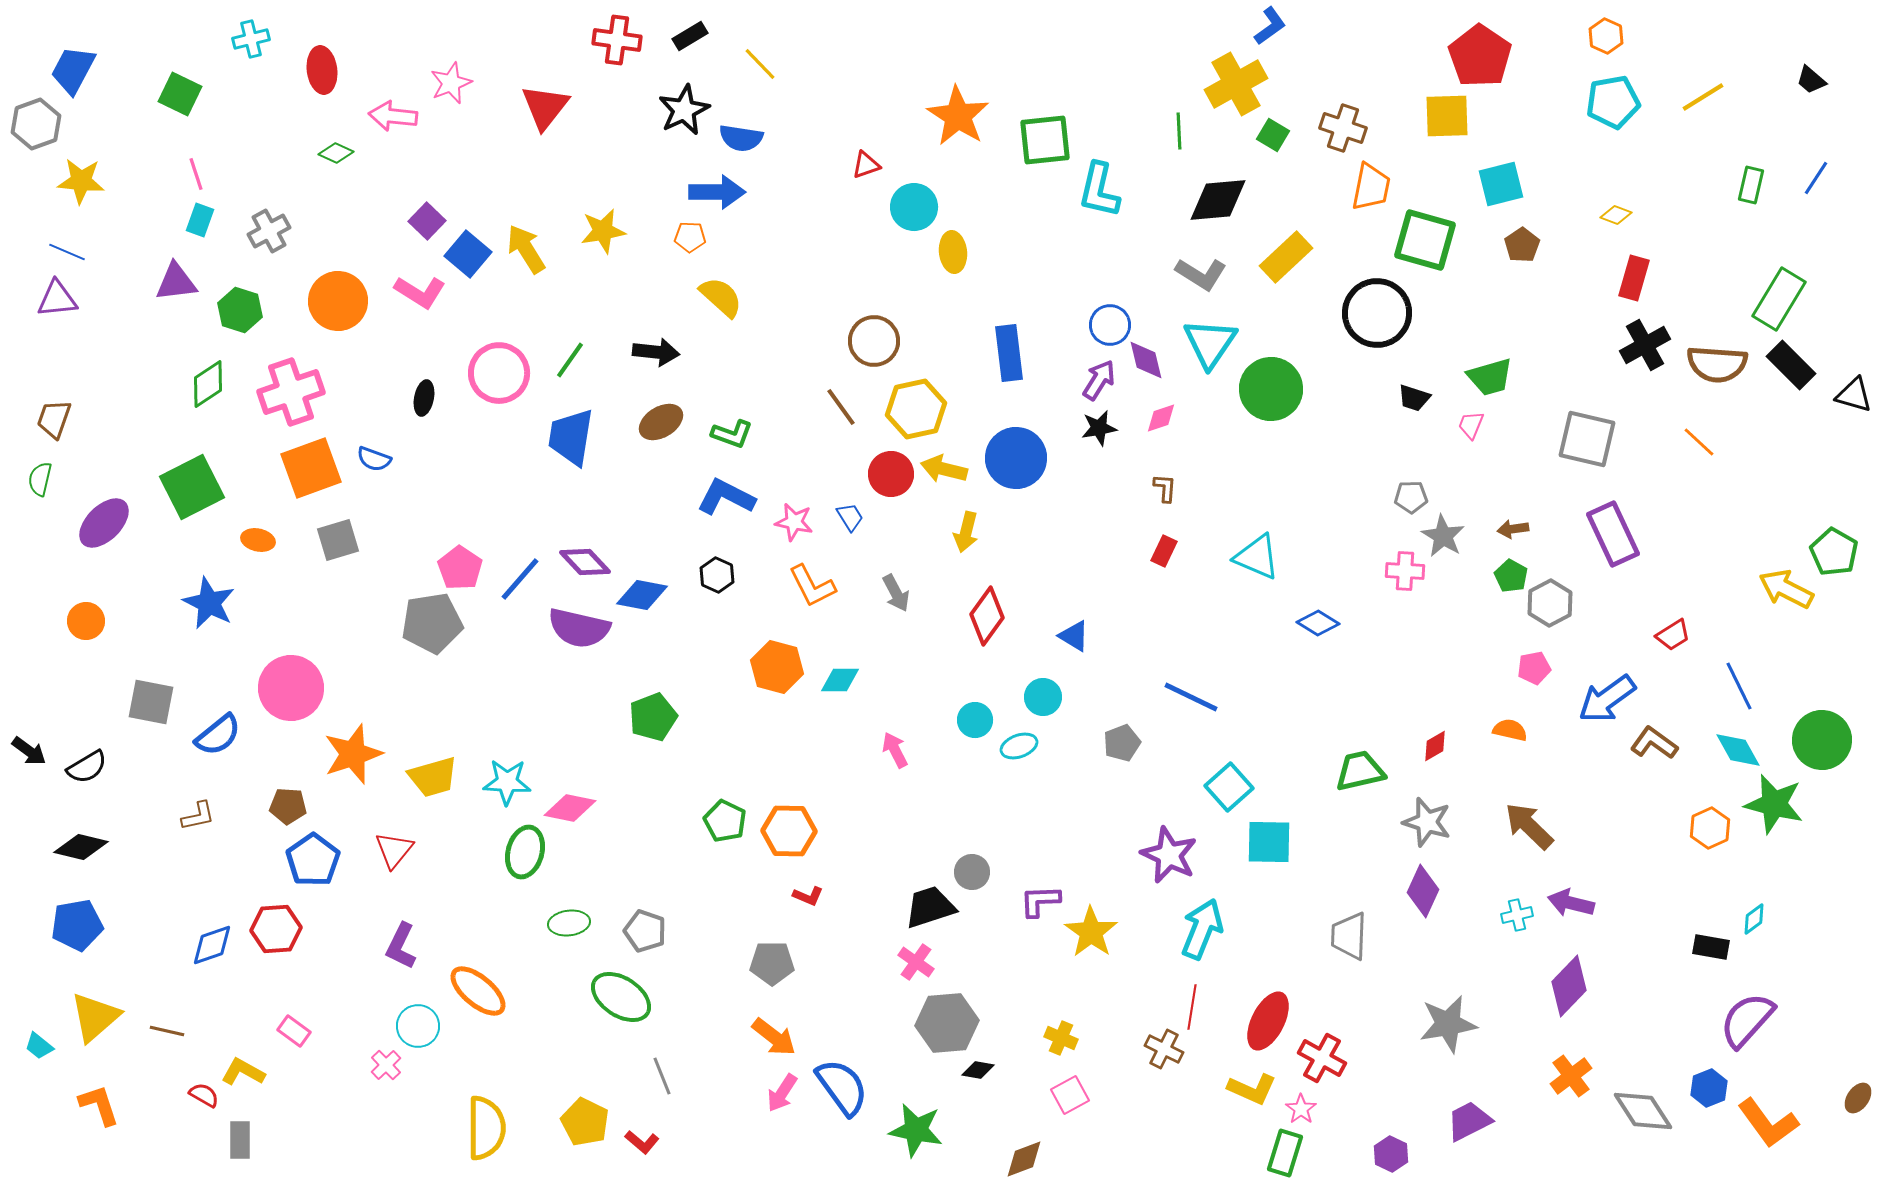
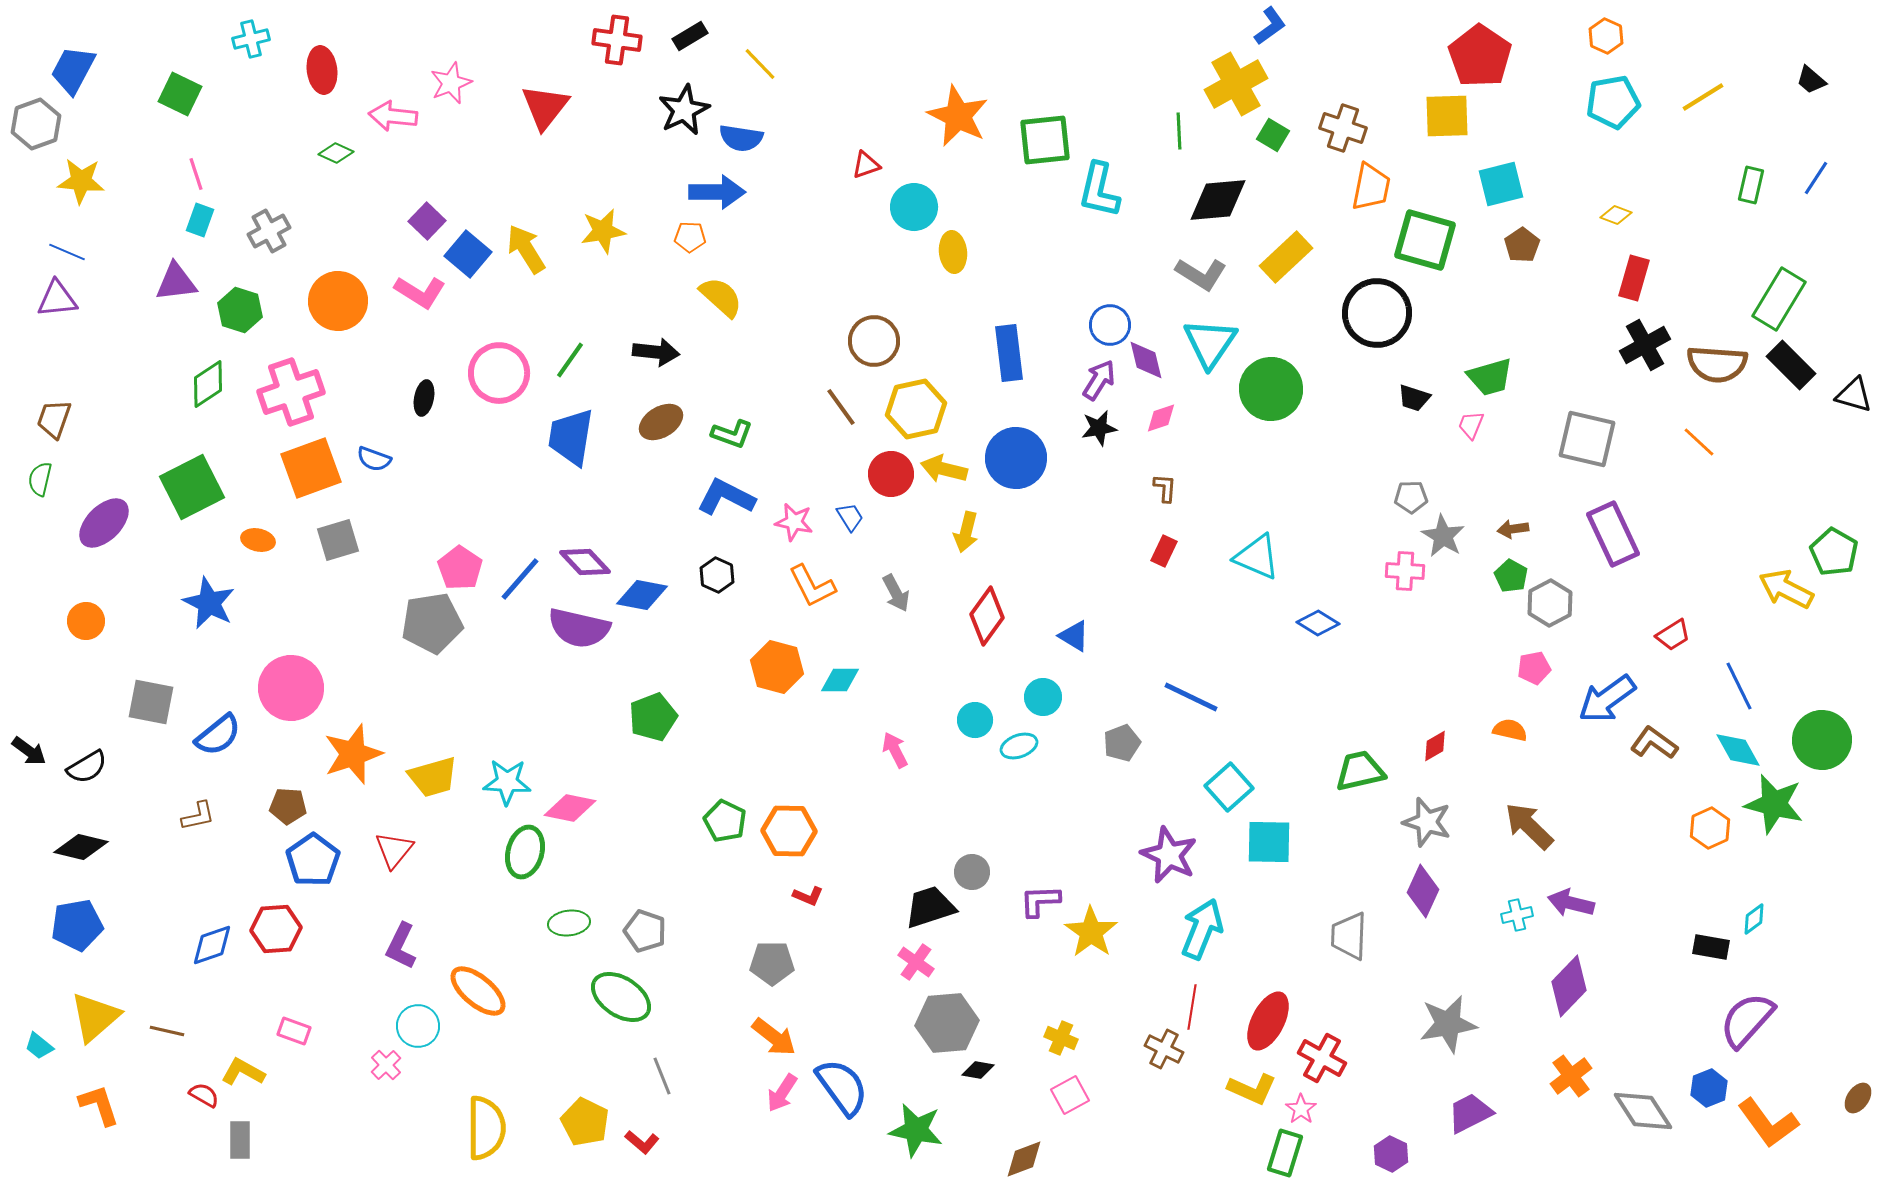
orange star at (958, 116): rotated 6 degrees counterclockwise
pink rectangle at (294, 1031): rotated 16 degrees counterclockwise
purple trapezoid at (1469, 1121): moved 1 px right, 8 px up
